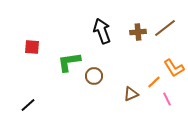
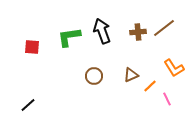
brown line: moved 1 px left
green L-shape: moved 25 px up
orange line: moved 4 px left, 4 px down
brown triangle: moved 19 px up
